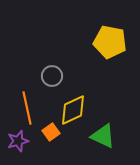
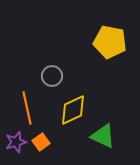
orange square: moved 10 px left, 10 px down
purple star: moved 2 px left, 1 px down
